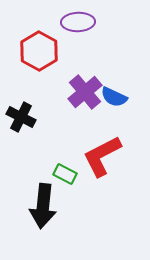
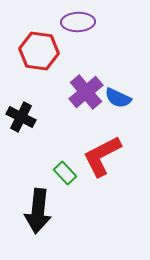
red hexagon: rotated 21 degrees counterclockwise
purple cross: moved 1 px right
blue semicircle: moved 4 px right, 1 px down
green rectangle: moved 1 px up; rotated 20 degrees clockwise
black arrow: moved 5 px left, 5 px down
